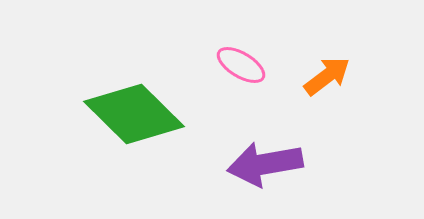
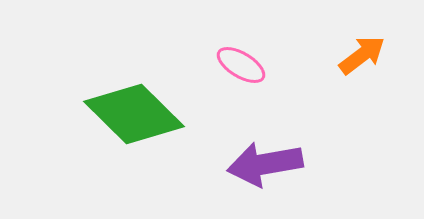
orange arrow: moved 35 px right, 21 px up
